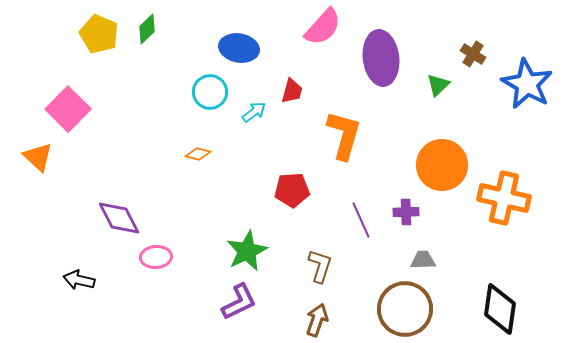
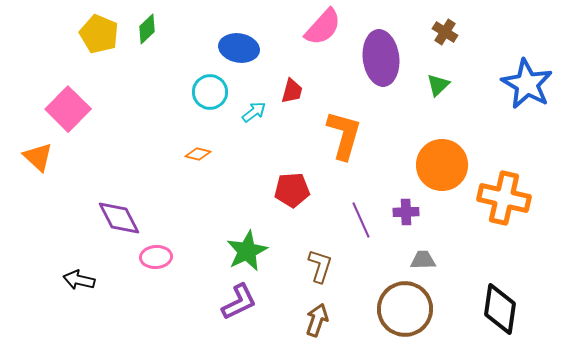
brown cross: moved 28 px left, 22 px up
